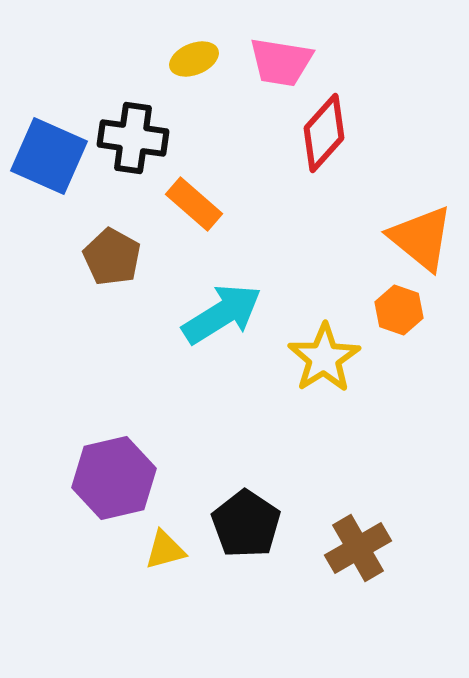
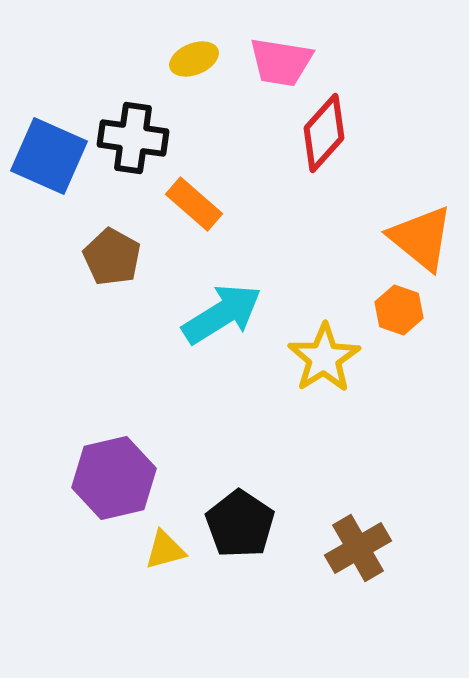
black pentagon: moved 6 px left
